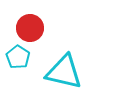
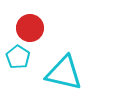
cyan triangle: moved 1 px down
